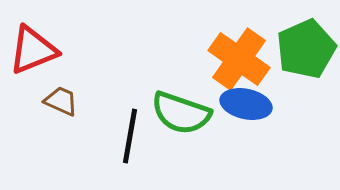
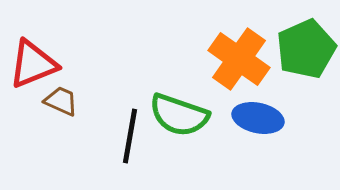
red triangle: moved 14 px down
blue ellipse: moved 12 px right, 14 px down
green semicircle: moved 2 px left, 2 px down
